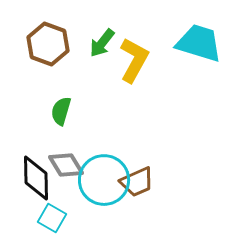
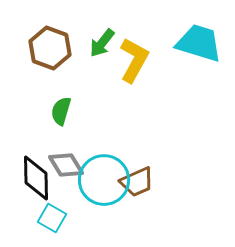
brown hexagon: moved 2 px right, 4 px down
